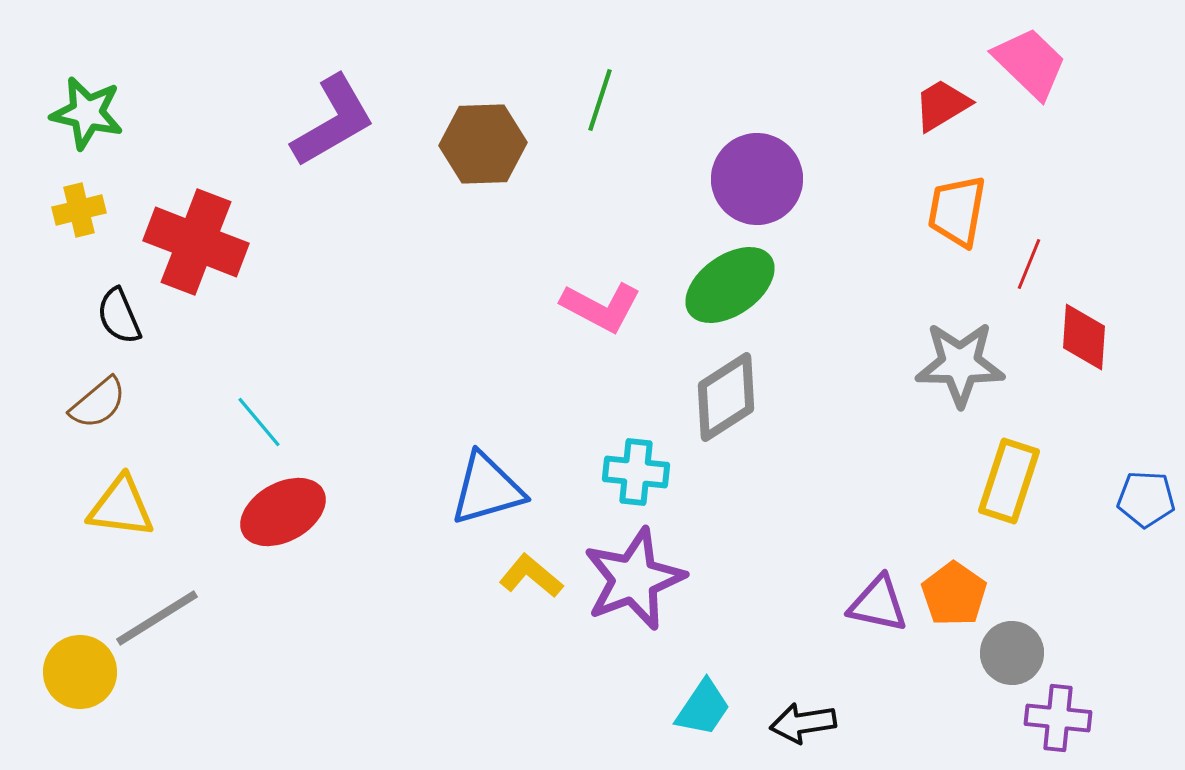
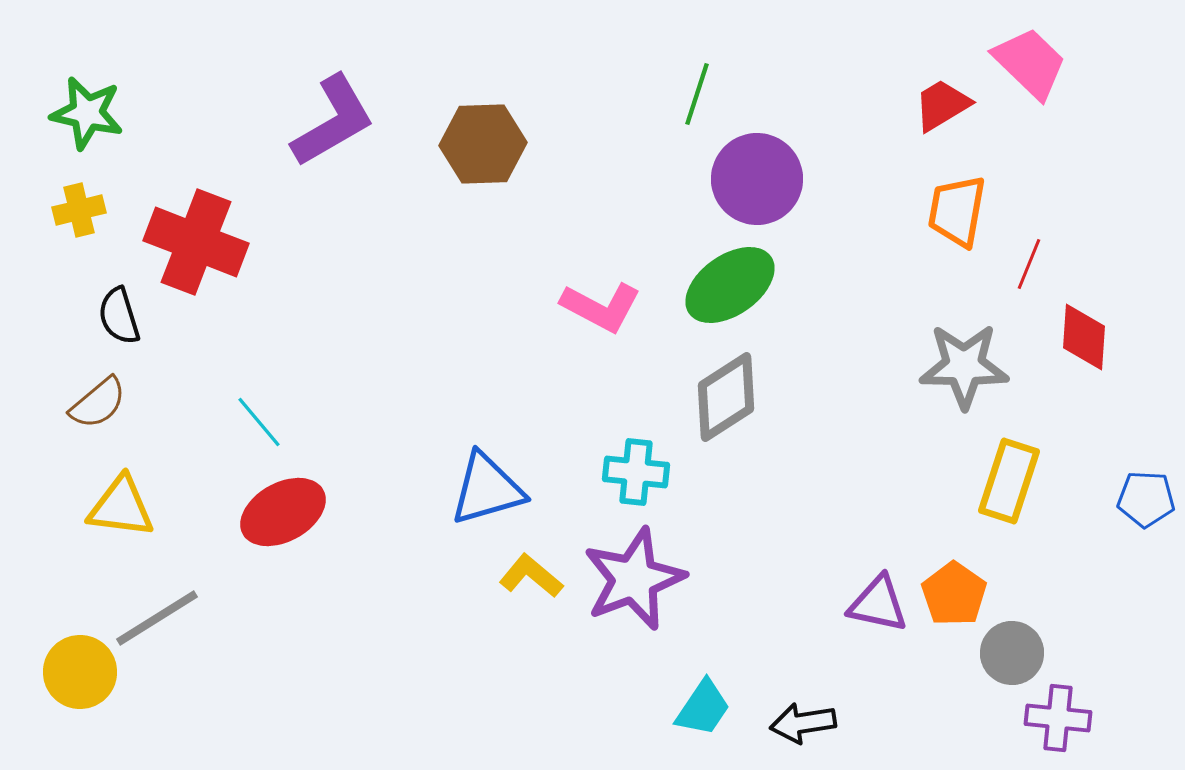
green line: moved 97 px right, 6 px up
black semicircle: rotated 6 degrees clockwise
gray star: moved 4 px right, 2 px down
